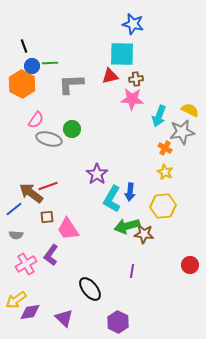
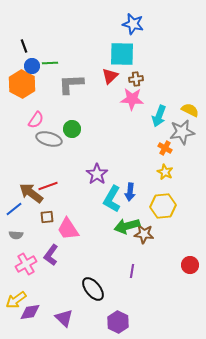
red triangle: rotated 30 degrees counterclockwise
black ellipse: moved 3 px right
